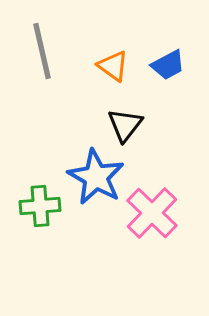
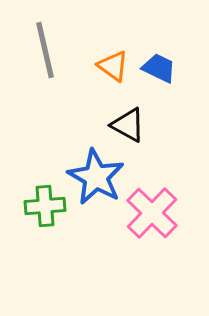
gray line: moved 3 px right, 1 px up
blue trapezoid: moved 9 px left, 3 px down; rotated 126 degrees counterclockwise
black triangle: moved 3 px right; rotated 39 degrees counterclockwise
green cross: moved 5 px right
